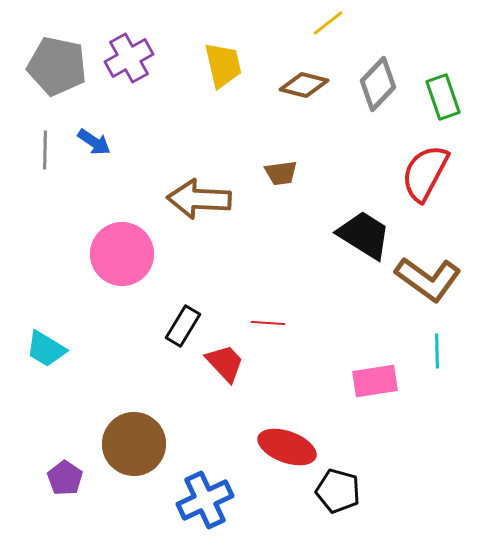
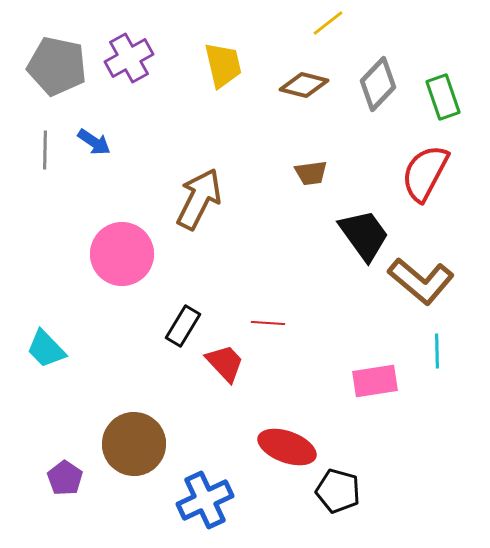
brown trapezoid: moved 30 px right
brown arrow: rotated 114 degrees clockwise
black trapezoid: rotated 22 degrees clockwise
brown L-shape: moved 7 px left, 2 px down; rotated 4 degrees clockwise
cyan trapezoid: rotated 15 degrees clockwise
